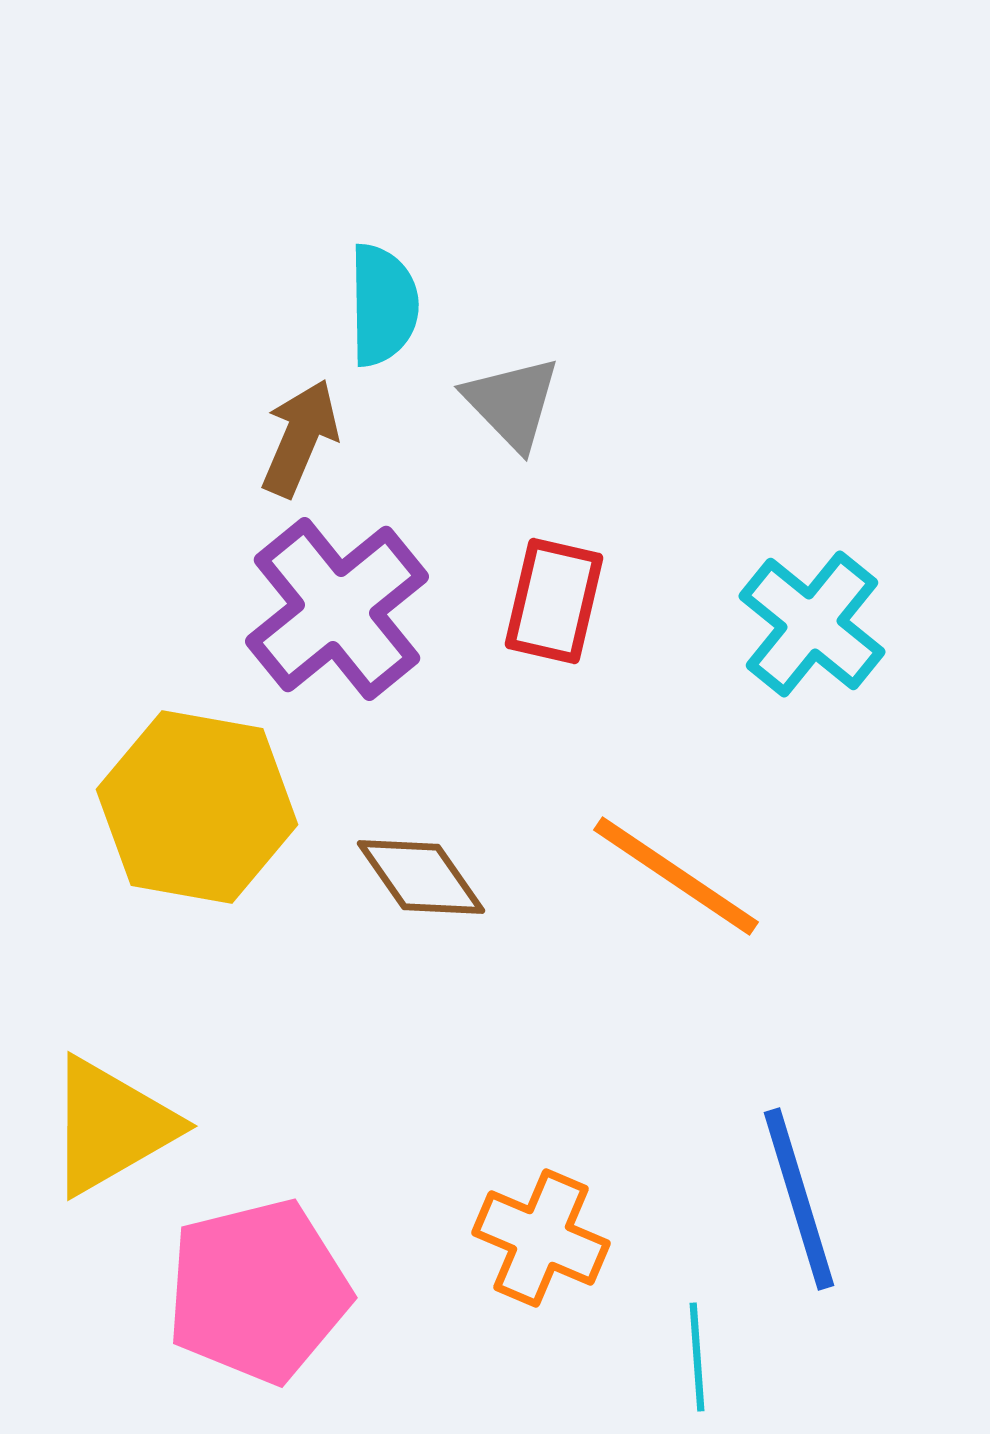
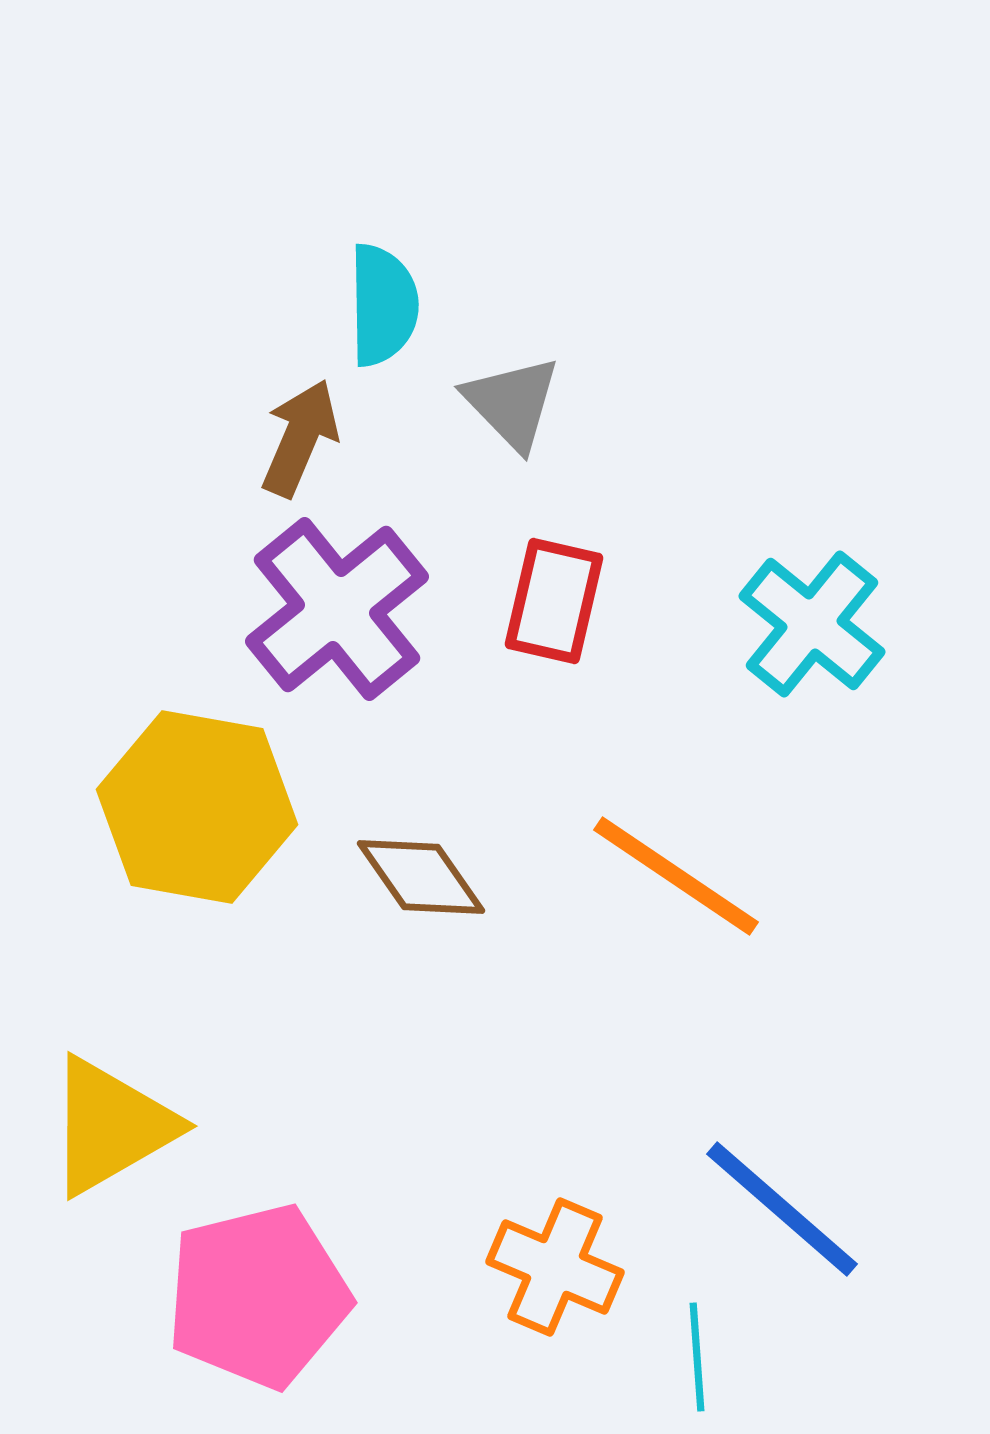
blue line: moved 17 px left, 10 px down; rotated 32 degrees counterclockwise
orange cross: moved 14 px right, 29 px down
pink pentagon: moved 5 px down
